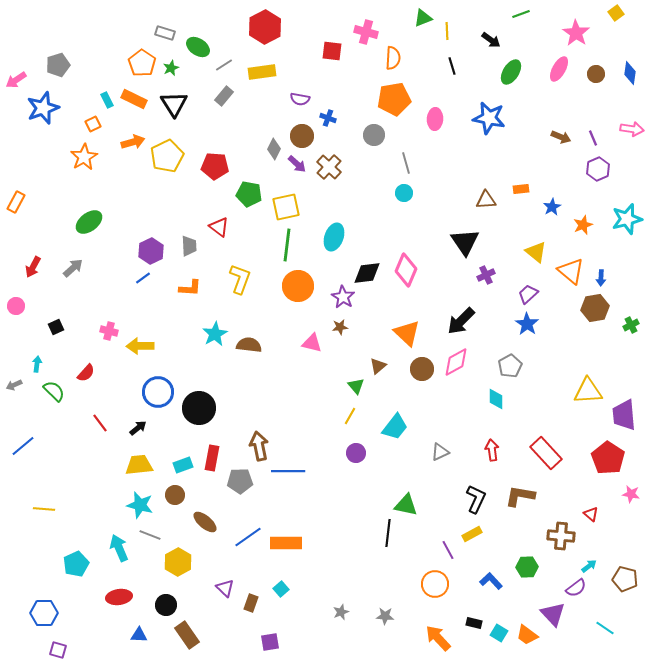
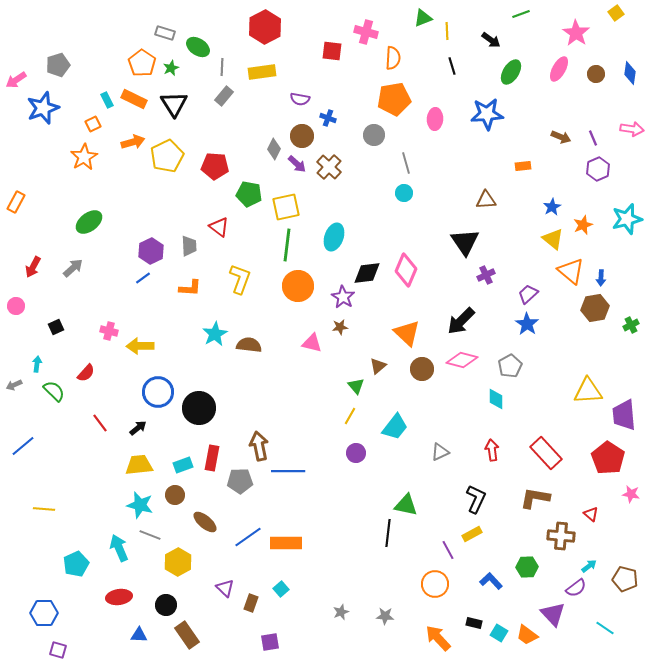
gray line at (224, 65): moved 2 px left, 2 px down; rotated 54 degrees counterclockwise
blue star at (489, 118): moved 2 px left, 4 px up; rotated 16 degrees counterclockwise
orange rectangle at (521, 189): moved 2 px right, 23 px up
yellow triangle at (536, 252): moved 17 px right, 13 px up
pink diamond at (456, 362): moved 6 px right, 2 px up; rotated 44 degrees clockwise
brown L-shape at (520, 496): moved 15 px right, 2 px down
